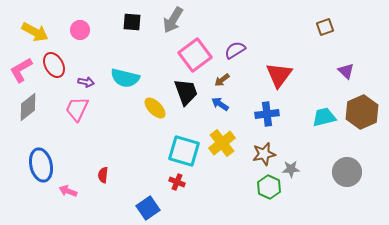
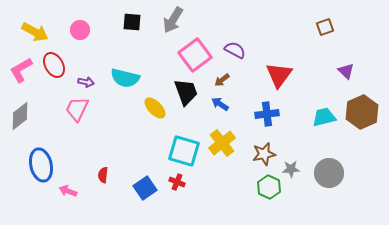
purple semicircle: rotated 60 degrees clockwise
gray diamond: moved 8 px left, 9 px down
gray circle: moved 18 px left, 1 px down
blue square: moved 3 px left, 20 px up
